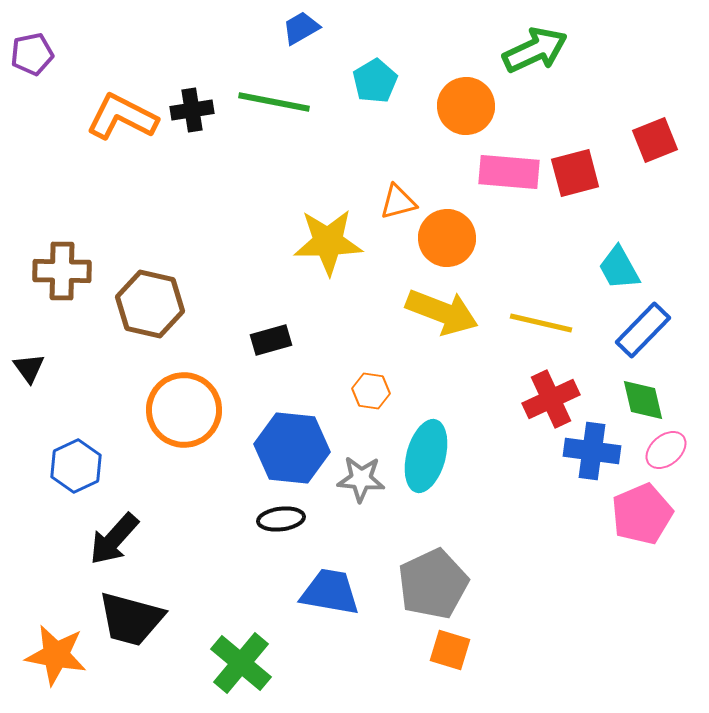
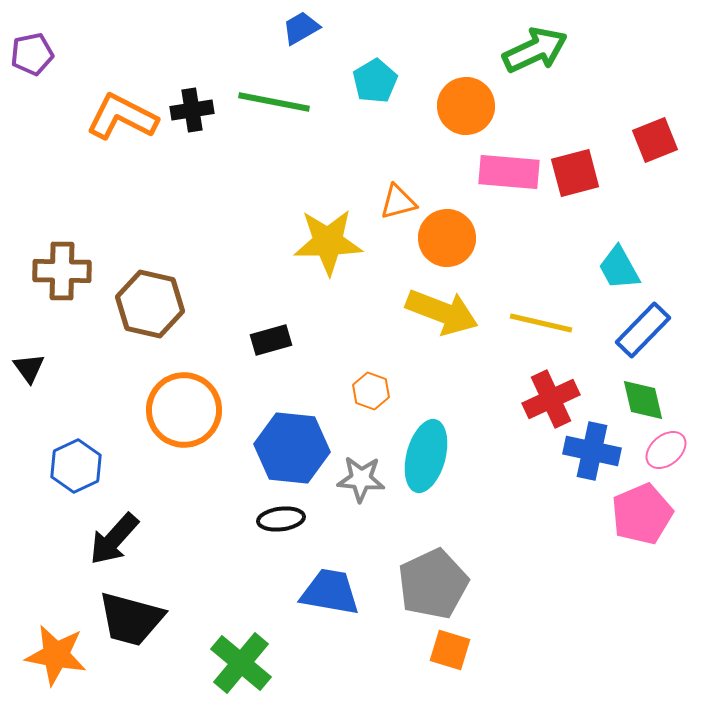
orange hexagon at (371, 391): rotated 12 degrees clockwise
blue cross at (592, 451): rotated 4 degrees clockwise
